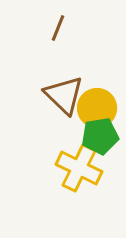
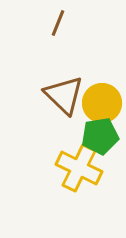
brown line: moved 5 px up
yellow circle: moved 5 px right, 5 px up
